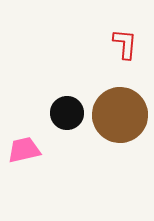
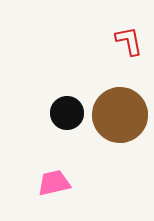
red L-shape: moved 4 px right, 3 px up; rotated 16 degrees counterclockwise
pink trapezoid: moved 30 px right, 33 px down
